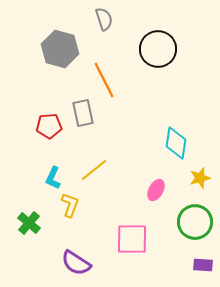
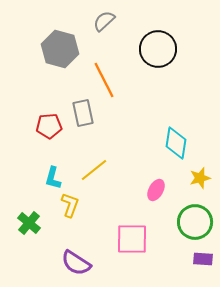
gray semicircle: moved 2 px down; rotated 115 degrees counterclockwise
cyan L-shape: rotated 10 degrees counterclockwise
purple rectangle: moved 6 px up
